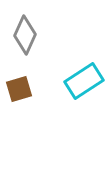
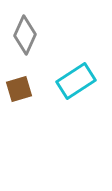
cyan rectangle: moved 8 px left
